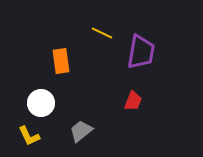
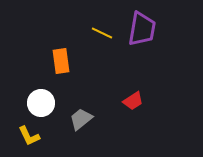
purple trapezoid: moved 1 px right, 23 px up
red trapezoid: rotated 35 degrees clockwise
gray trapezoid: moved 12 px up
